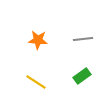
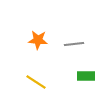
gray line: moved 9 px left, 5 px down
green rectangle: moved 4 px right; rotated 36 degrees clockwise
